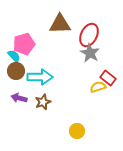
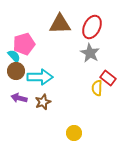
red ellipse: moved 3 px right, 8 px up
yellow semicircle: moved 1 px left, 1 px down; rotated 70 degrees counterclockwise
yellow circle: moved 3 px left, 2 px down
